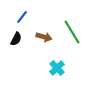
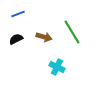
blue line: moved 4 px left, 3 px up; rotated 32 degrees clockwise
black semicircle: rotated 144 degrees counterclockwise
cyan cross: moved 1 px up; rotated 21 degrees counterclockwise
